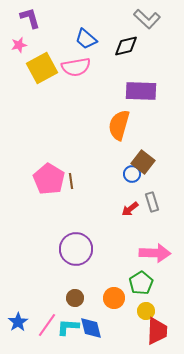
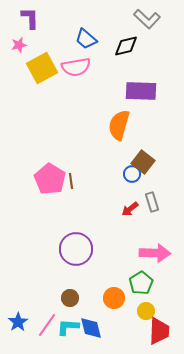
purple L-shape: rotated 15 degrees clockwise
pink pentagon: moved 1 px right
brown circle: moved 5 px left
red trapezoid: moved 2 px right
